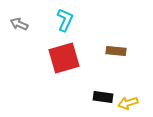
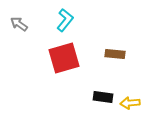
cyan L-shape: rotated 15 degrees clockwise
gray arrow: rotated 12 degrees clockwise
brown rectangle: moved 1 px left, 3 px down
yellow arrow: moved 2 px right; rotated 12 degrees clockwise
